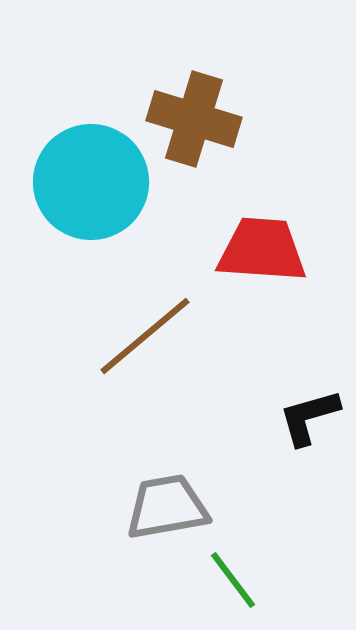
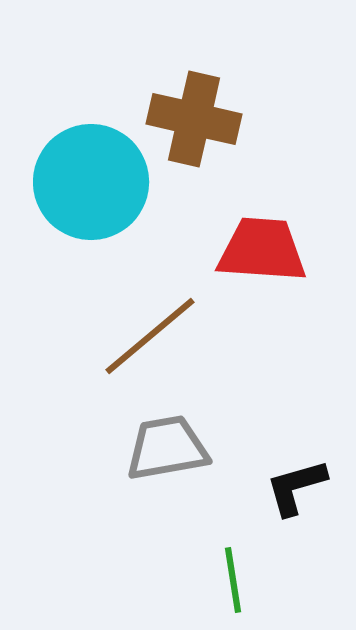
brown cross: rotated 4 degrees counterclockwise
brown line: moved 5 px right
black L-shape: moved 13 px left, 70 px down
gray trapezoid: moved 59 px up
green line: rotated 28 degrees clockwise
